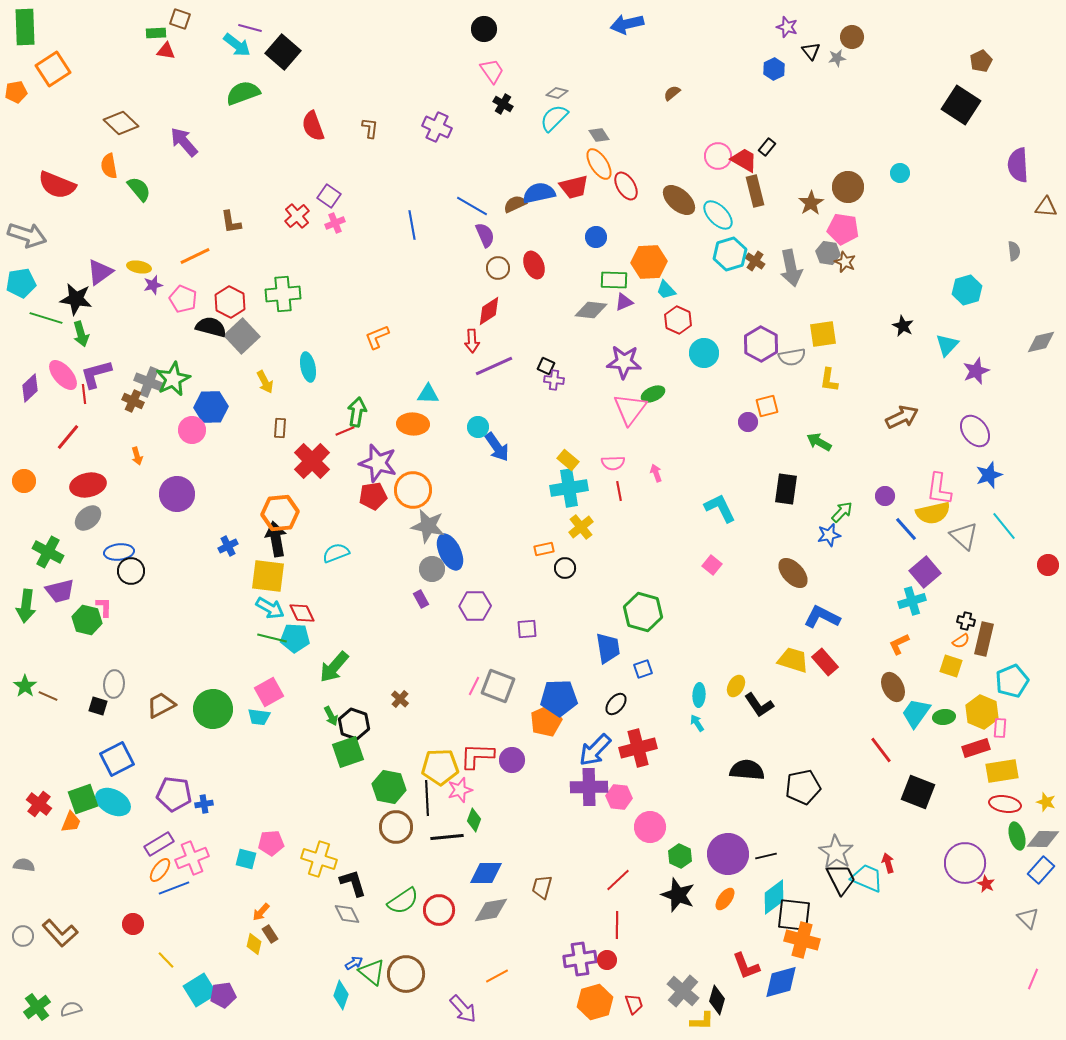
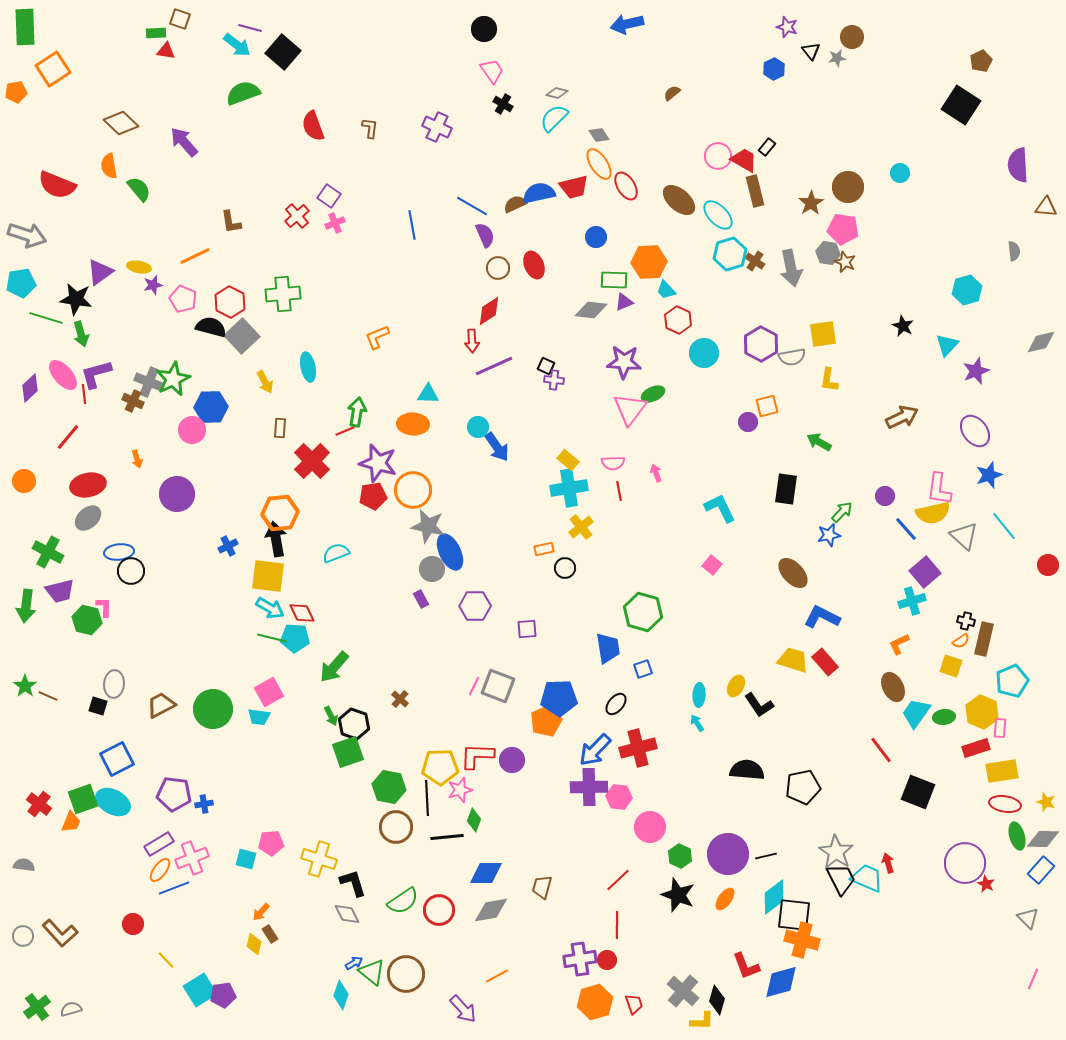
orange arrow at (137, 456): moved 3 px down
